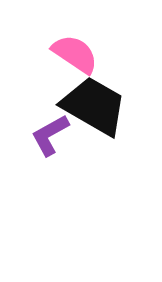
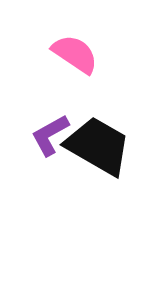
black trapezoid: moved 4 px right, 40 px down
